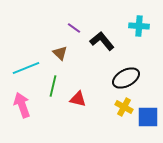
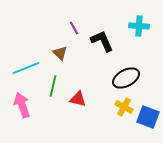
purple line: rotated 24 degrees clockwise
black L-shape: rotated 15 degrees clockwise
blue square: rotated 20 degrees clockwise
